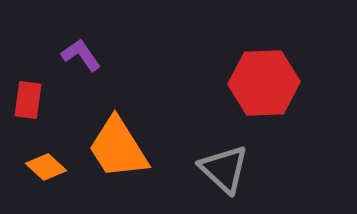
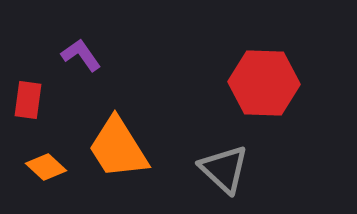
red hexagon: rotated 4 degrees clockwise
